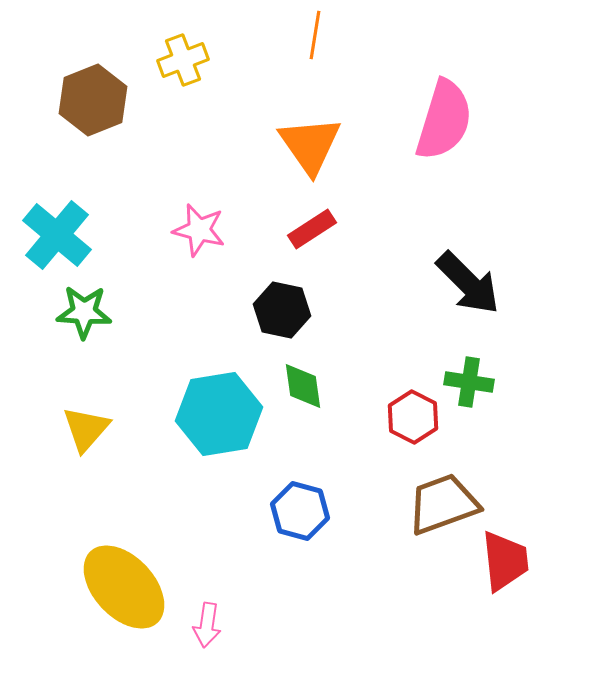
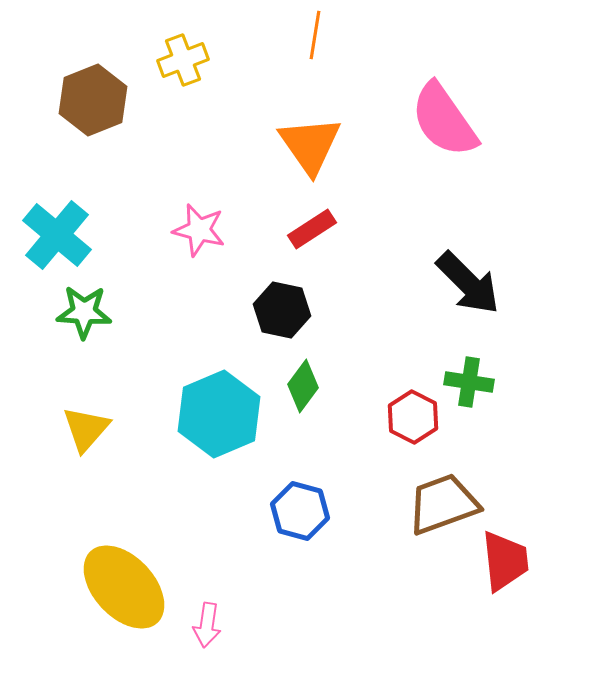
pink semicircle: rotated 128 degrees clockwise
green diamond: rotated 45 degrees clockwise
cyan hexagon: rotated 14 degrees counterclockwise
